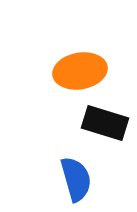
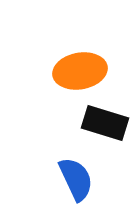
blue semicircle: rotated 9 degrees counterclockwise
